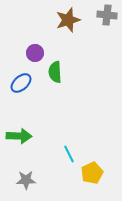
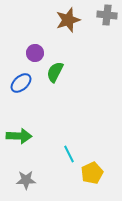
green semicircle: rotated 30 degrees clockwise
